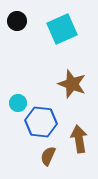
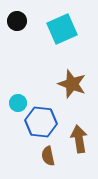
brown semicircle: rotated 36 degrees counterclockwise
